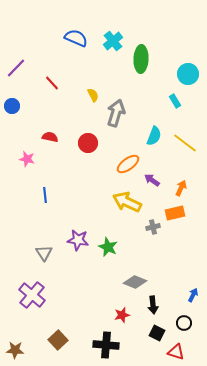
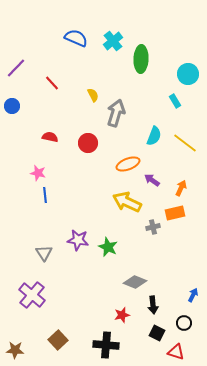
pink star: moved 11 px right, 14 px down
orange ellipse: rotated 15 degrees clockwise
